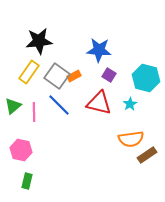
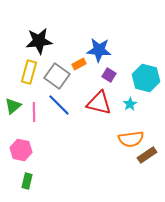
yellow rectangle: rotated 20 degrees counterclockwise
orange rectangle: moved 5 px right, 12 px up
